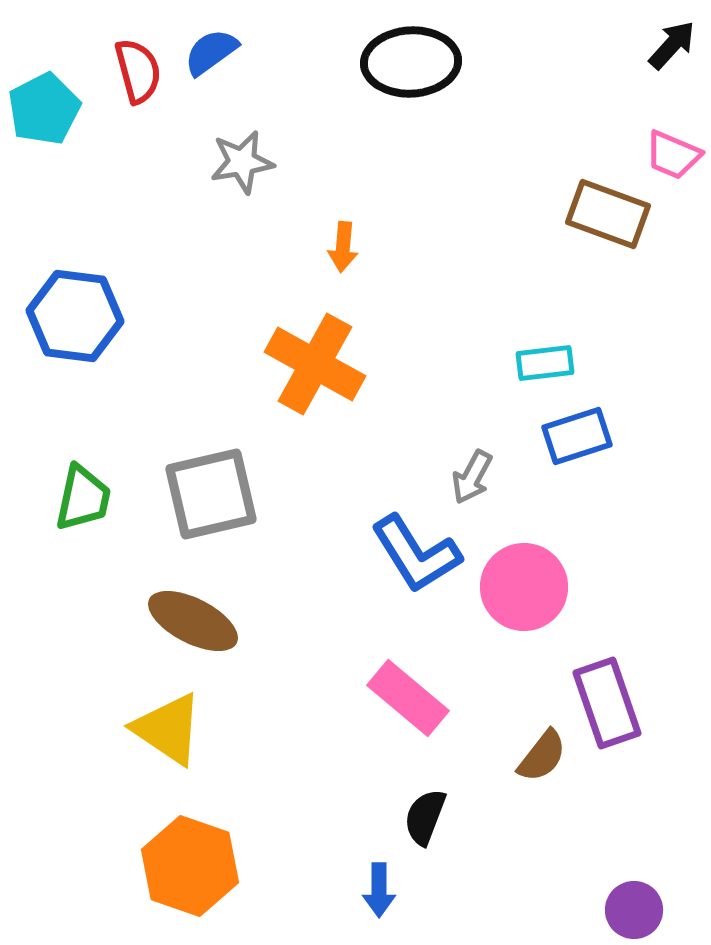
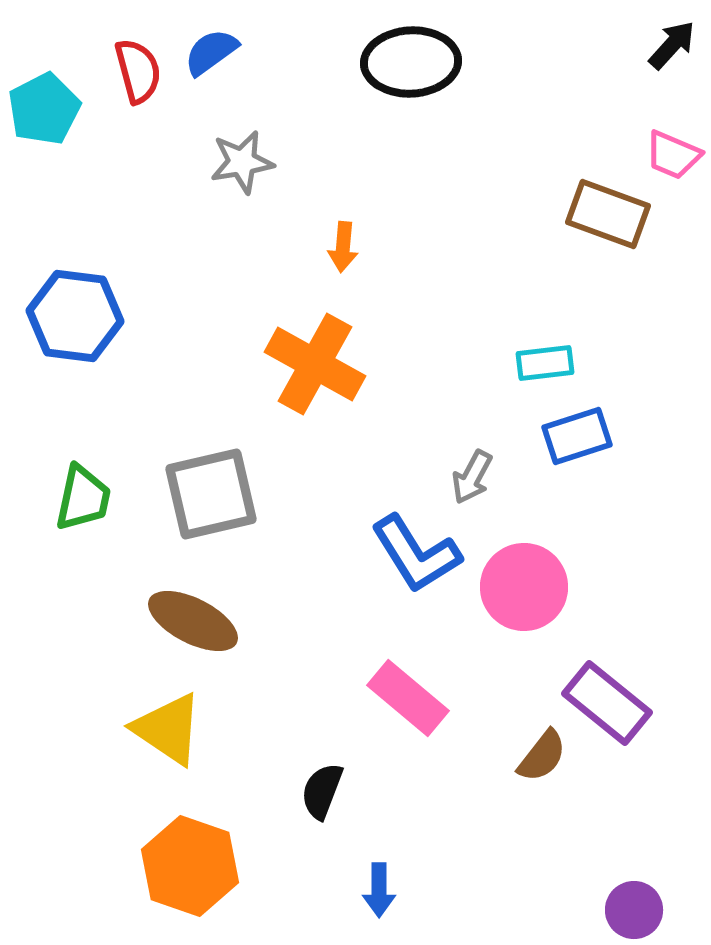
purple rectangle: rotated 32 degrees counterclockwise
black semicircle: moved 103 px left, 26 px up
